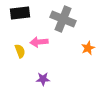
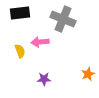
pink arrow: moved 1 px right
orange star: moved 26 px down
purple star: moved 1 px right
